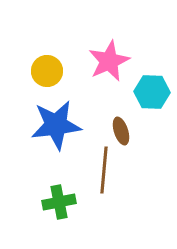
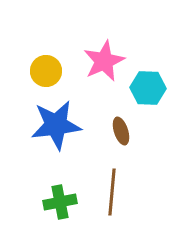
pink star: moved 5 px left
yellow circle: moved 1 px left
cyan hexagon: moved 4 px left, 4 px up
brown line: moved 8 px right, 22 px down
green cross: moved 1 px right
